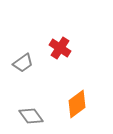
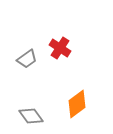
gray trapezoid: moved 4 px right, 4 px up
